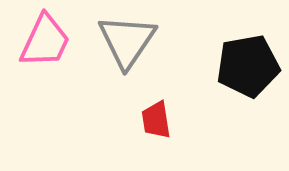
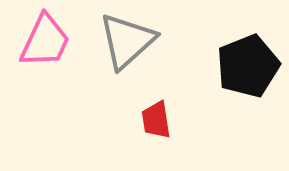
gray triangle: rotated 14 degrees clockwise
black pentagon: rotated 12 degrees counterclockwise
